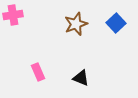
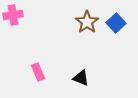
brown star: moved 11 px right, 2 px up; rotated 15 degrees counterclockwise
